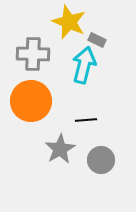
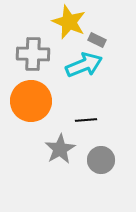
cyan arrow: rotated 54 degrees clockwise
